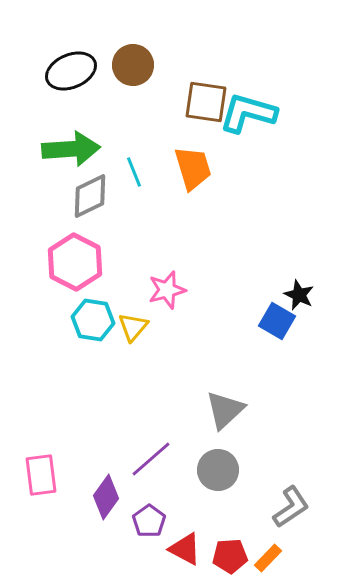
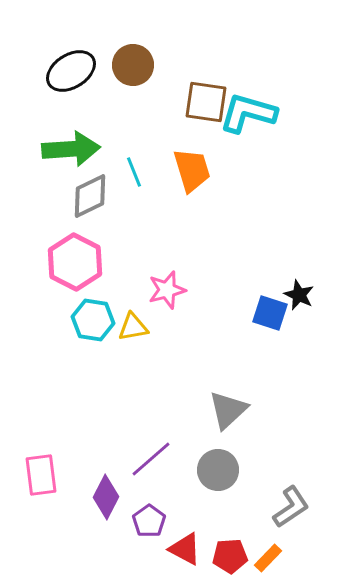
black ellipse: rotated 9 degrees counterclockwise
orange trapezoid: moved 1 px left, 2 px down
blue square: moved 7 px left, 8 px up; rotated 12 degrees counterclockwise
yellow triangle: rotated 40 degrees clockwise
gray triangle: moved 3 px right
purple diamond: rotated 9 degrees counterclockwise
